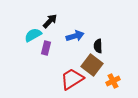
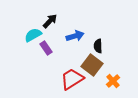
purple rectangle: rotated 48 degrees counterclockwise
orange cross: rotated 16 degrees counterclockwise
